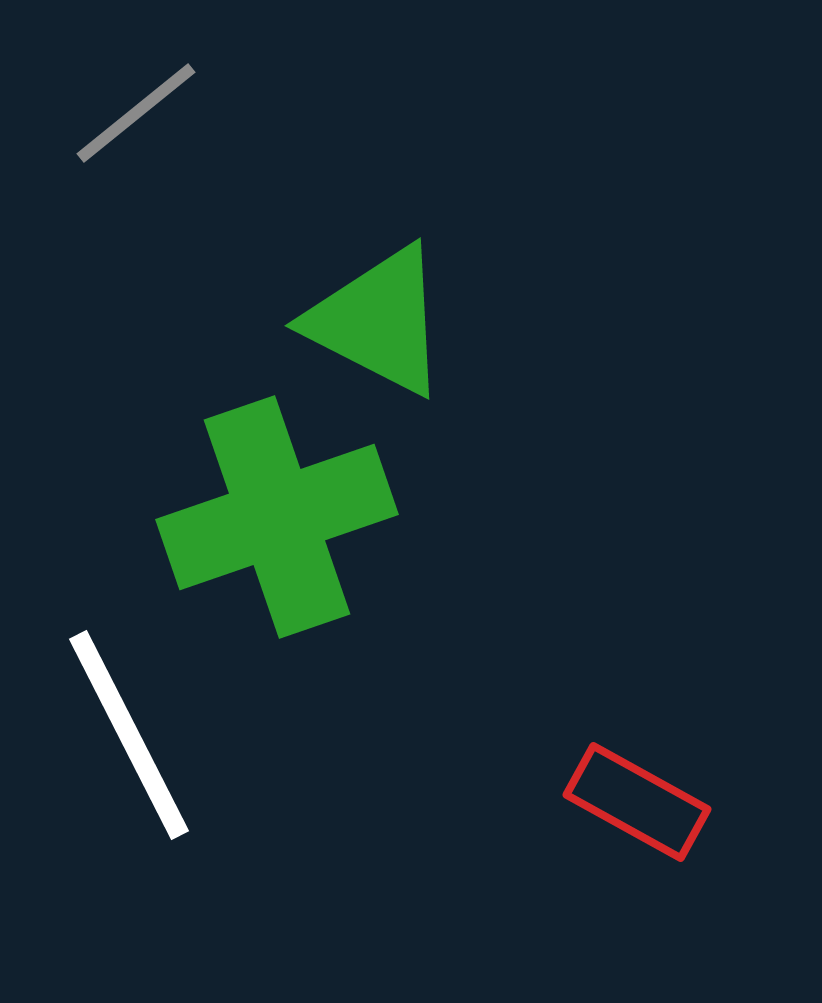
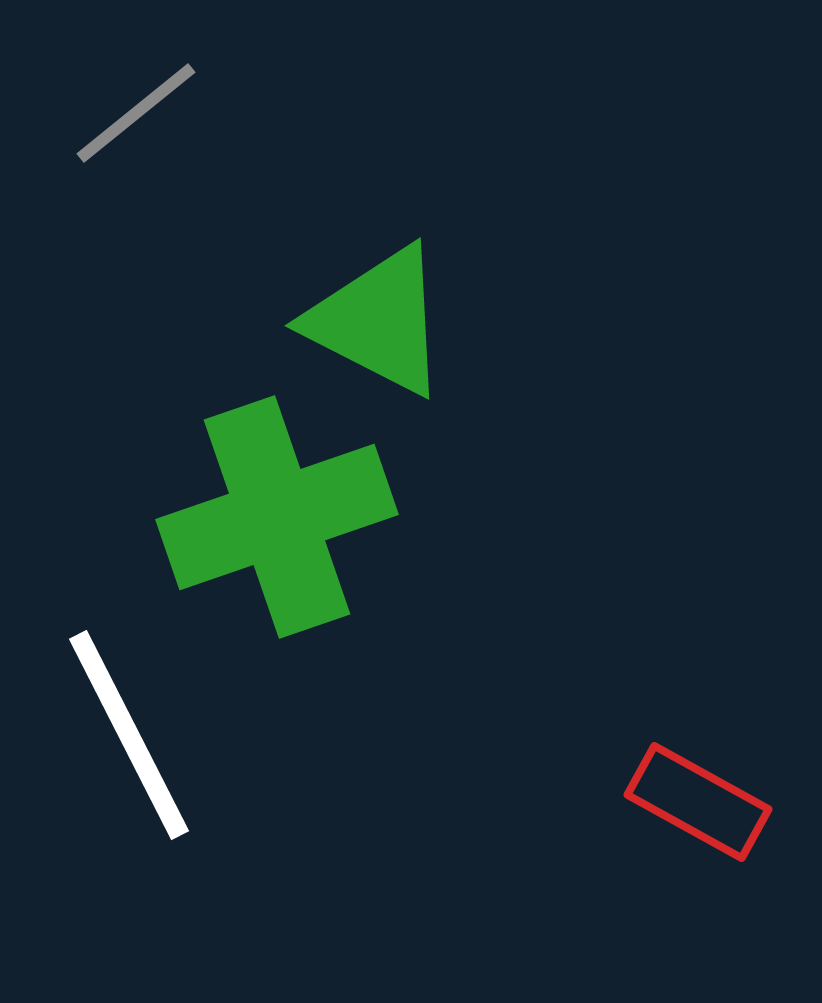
red rectangle: moved 61 px right
